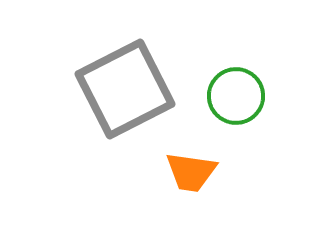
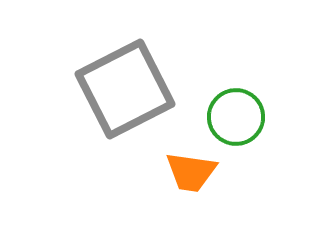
green circle: moved 21 px down
